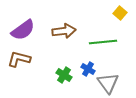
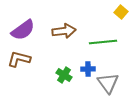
yellow square: moved 1 px right, 1 px up
blue cross: rotated 32 degrees counterclockwise
